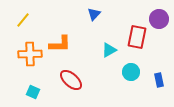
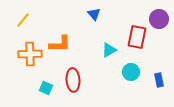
blue triangle: rotated 24 degrees counterclockwise
red ellipse: moved 2 px right; rotated 45 degrees clockwise
cyan square: moved 13 px right, 4 px up
